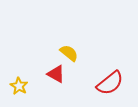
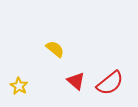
yellow semicircle: moved 14 px left, 4 px up
red triangle: moved 20 px right, 7 px down; rotated 12 degrees clockwise
